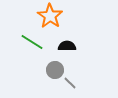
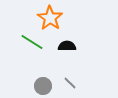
orange star: moved 2 px down
gray circle: moved 12 px left, 16 px down
